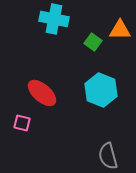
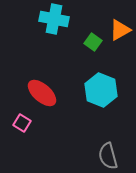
orange triangle: rotated 30 degrees counterclockwise
pink square: rotated 18 degrees clockwise
